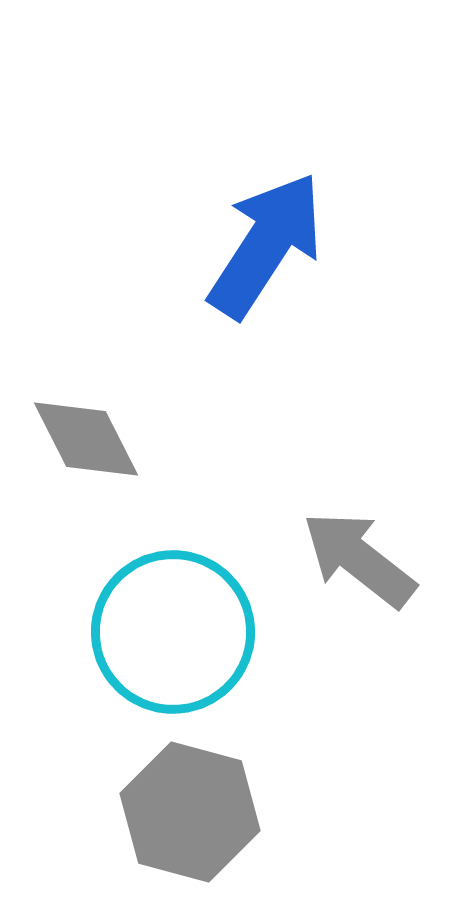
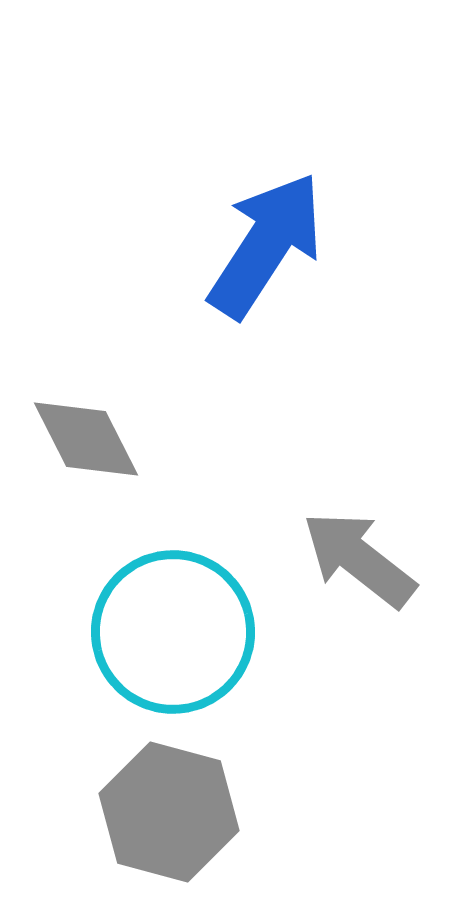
gray hexagon: moved 21 px left
